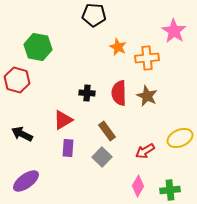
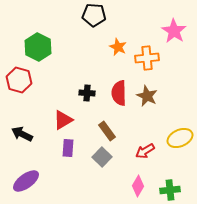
green hexagon: rotated 16 degrees clockwise
red hexagon: moved 2 px right
